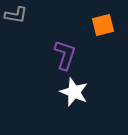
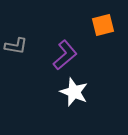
gray L-shape: moved 31 px down
purple L-shape: rotated 32 degrees clockwise
